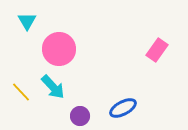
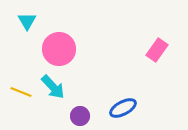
yellow line: rotated 25 degrees counterclockwise
